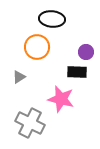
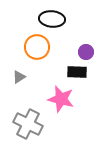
gray cross: moved 2 px left, 1 px down
